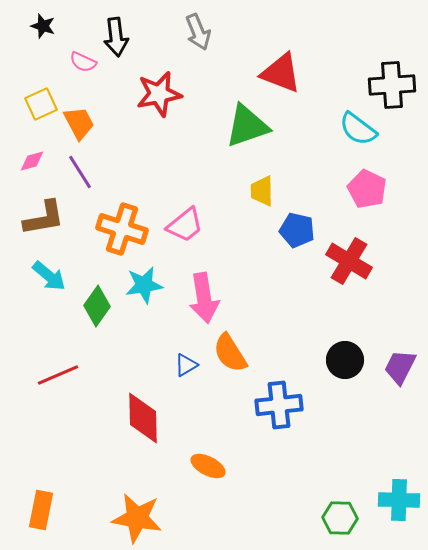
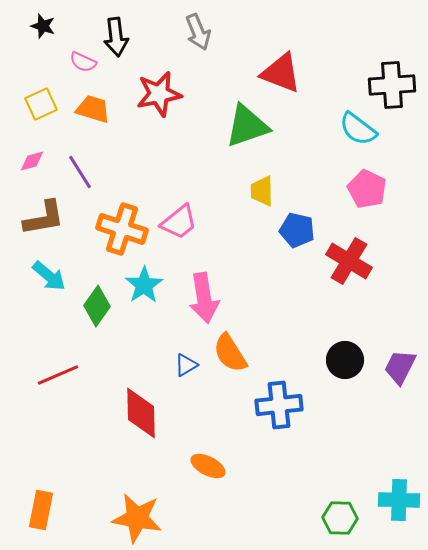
orange trapezoid: moved 14 px right, 14 px up; rotated 45 degrees counterclockwise
pink trapezoid: moved 6 px left, 3 px up
cyan star: rotated 24 degrees counterclockwise
red diamond: moved 2 px left, 5 px up
